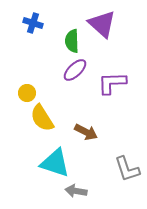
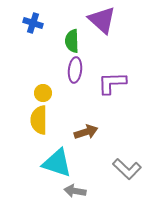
purple triangle: moved 4 px up
purple ellipse: rotated 40 degrees counterclockwise
yellow circle: moved 16 px right
yellow semicircle: moved 3 px left, 2 px down; rotated 32 degrees clockwise
brown arrow: rotated 45 degrees counterclockwise
cyan triangle: moved 2 px right
gray L-shape: rotated 28 degrees counterclockwise
gray arrow: moved 1 px left
